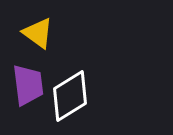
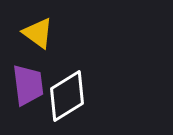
white diamond: moved 3 px left
